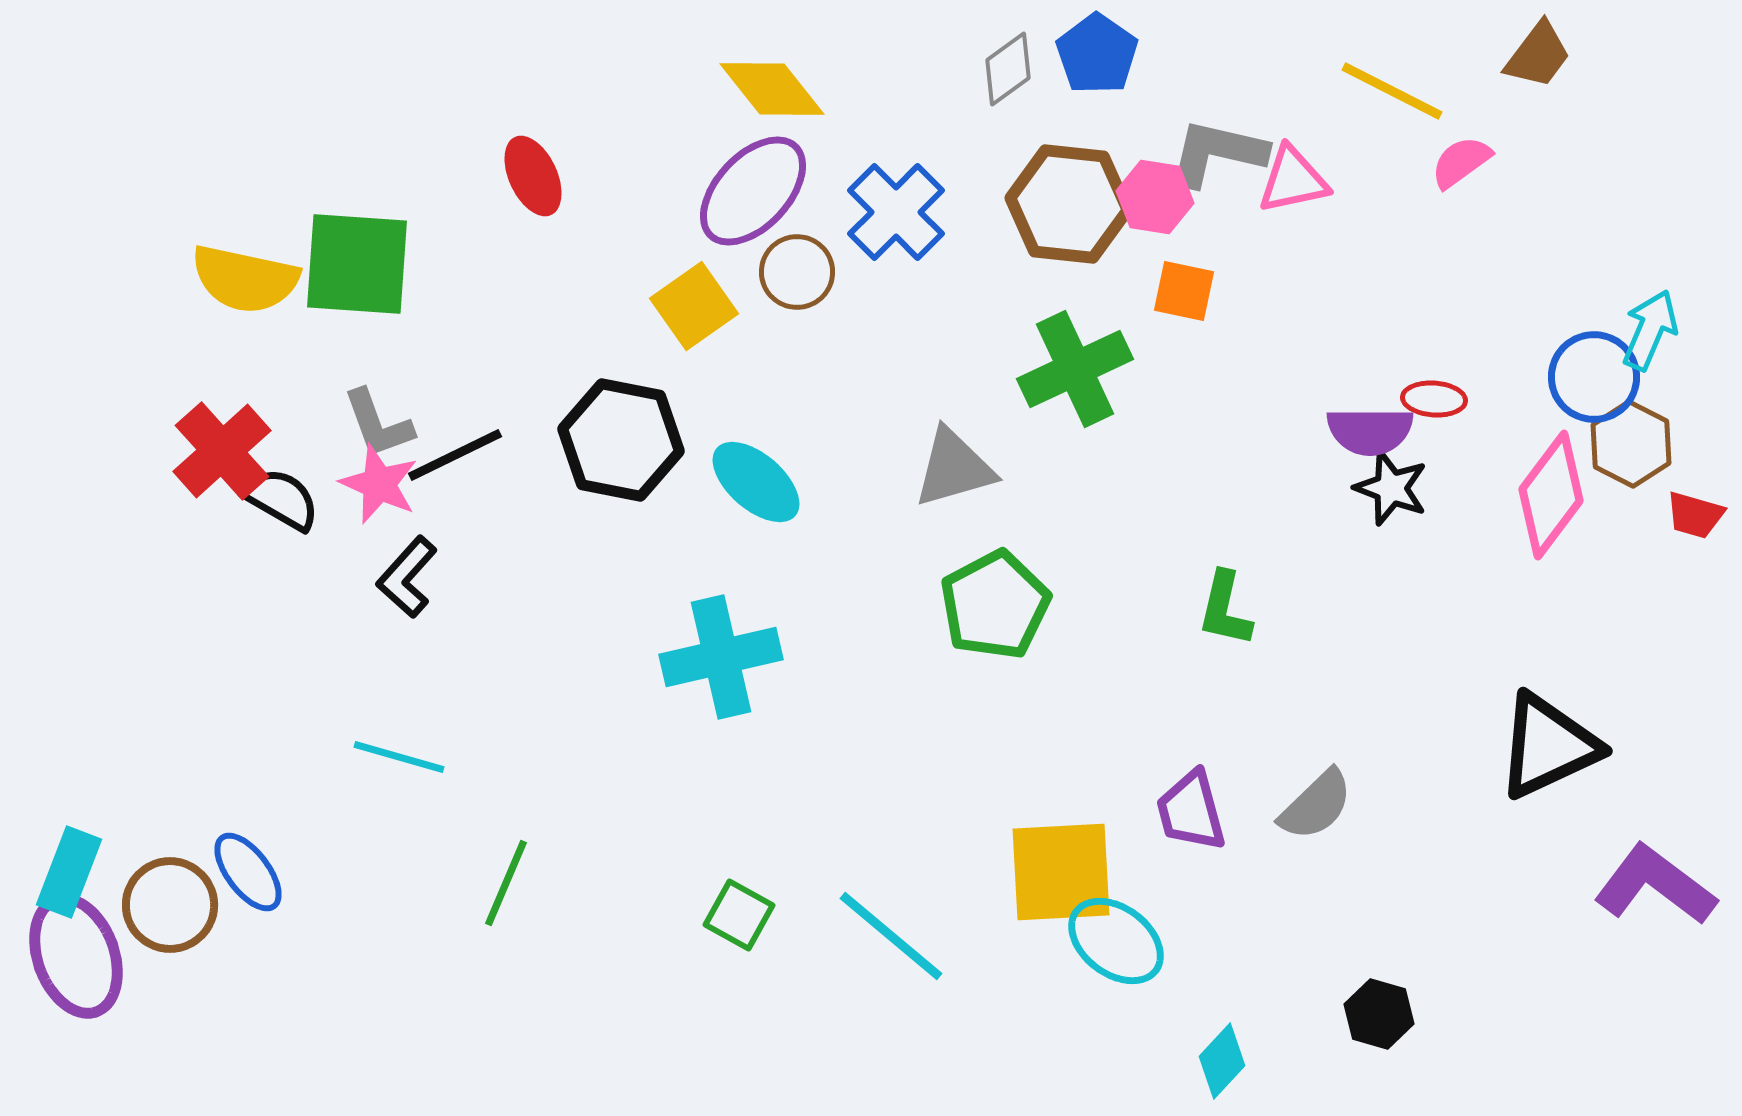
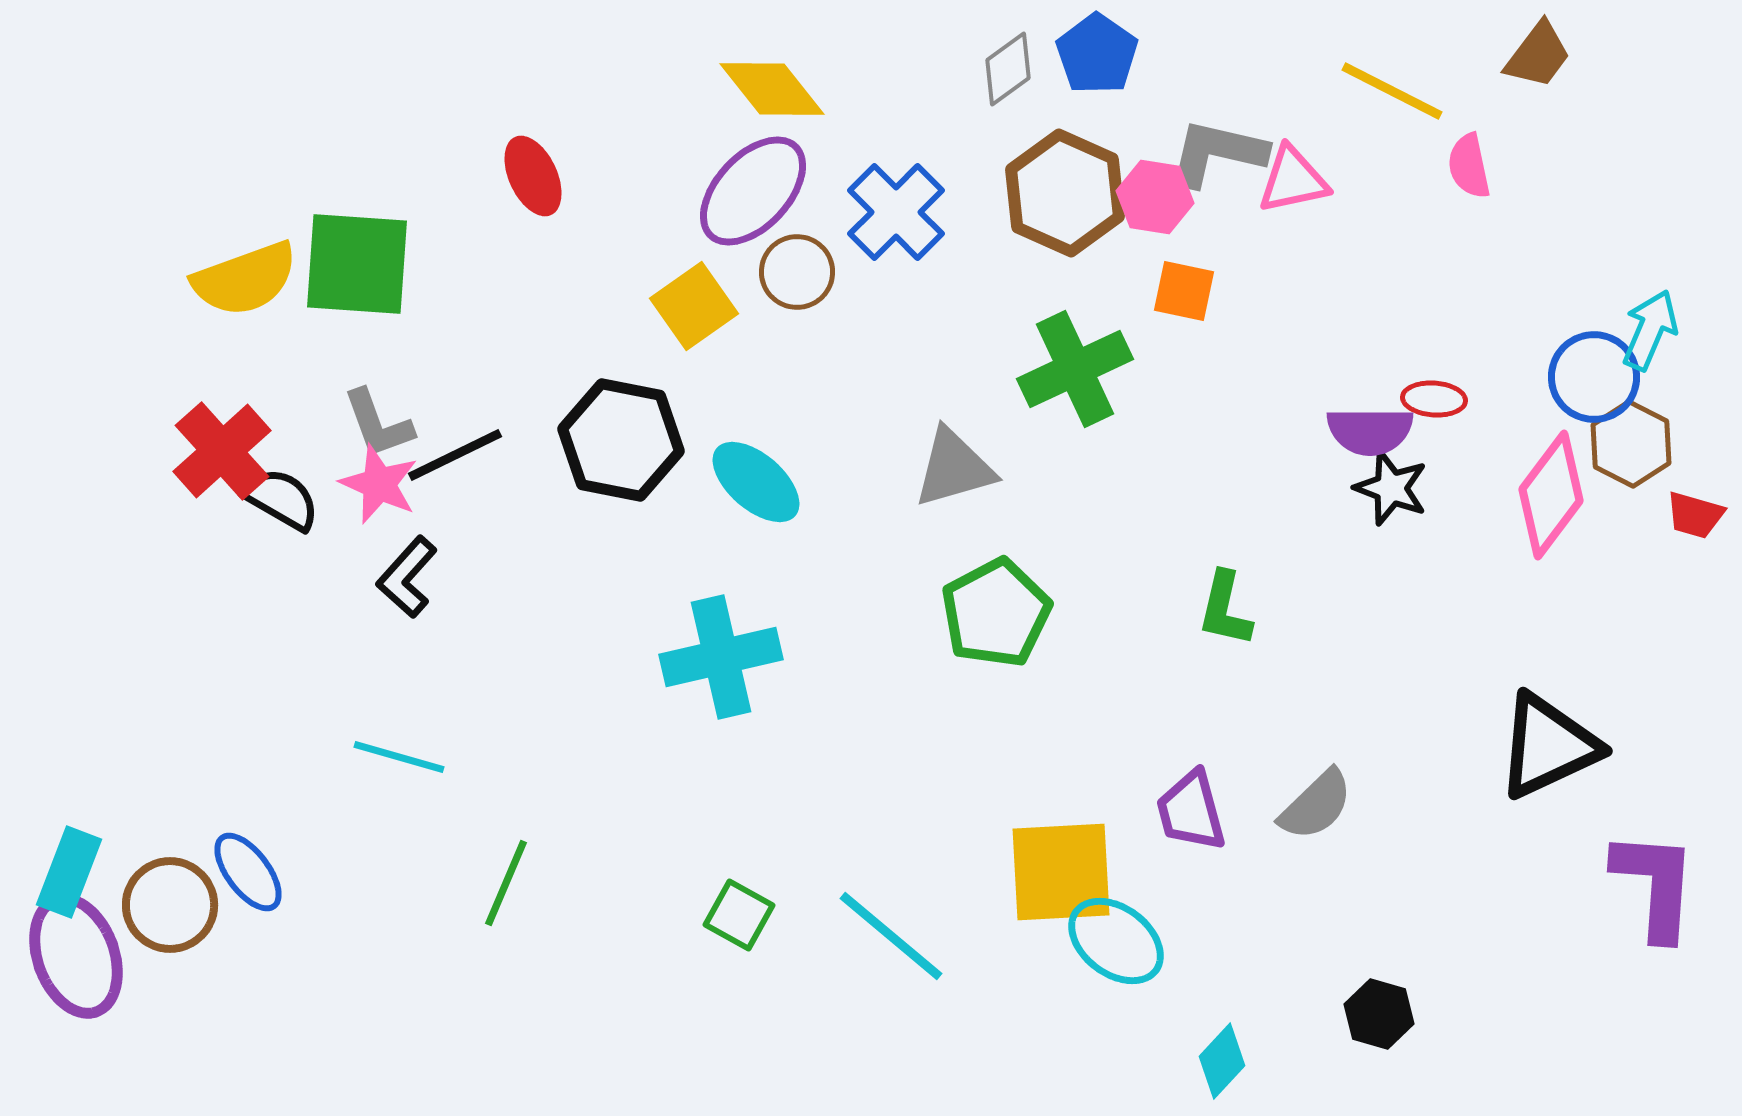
pink semicircle at (1461, 162): moved 8 px right, 4 px down; rotated 66 degrees counterclockwise
brown hexagon at (1069, 204): moved 4 px left, 11 px up; rotated 18 degrees clockwise
yellow semicircle at (245, 279): rotated 32 degrees counterclockwise
green pentagon at (995, 605): moved 1 px right, 8 px down
purple L-shape at (1655, 885): rotated 57 degrees clockwise
